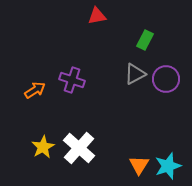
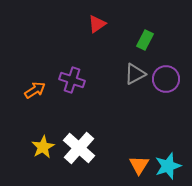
red triangle: moved 8 px down; rotated 24 degrees counterclockwise
